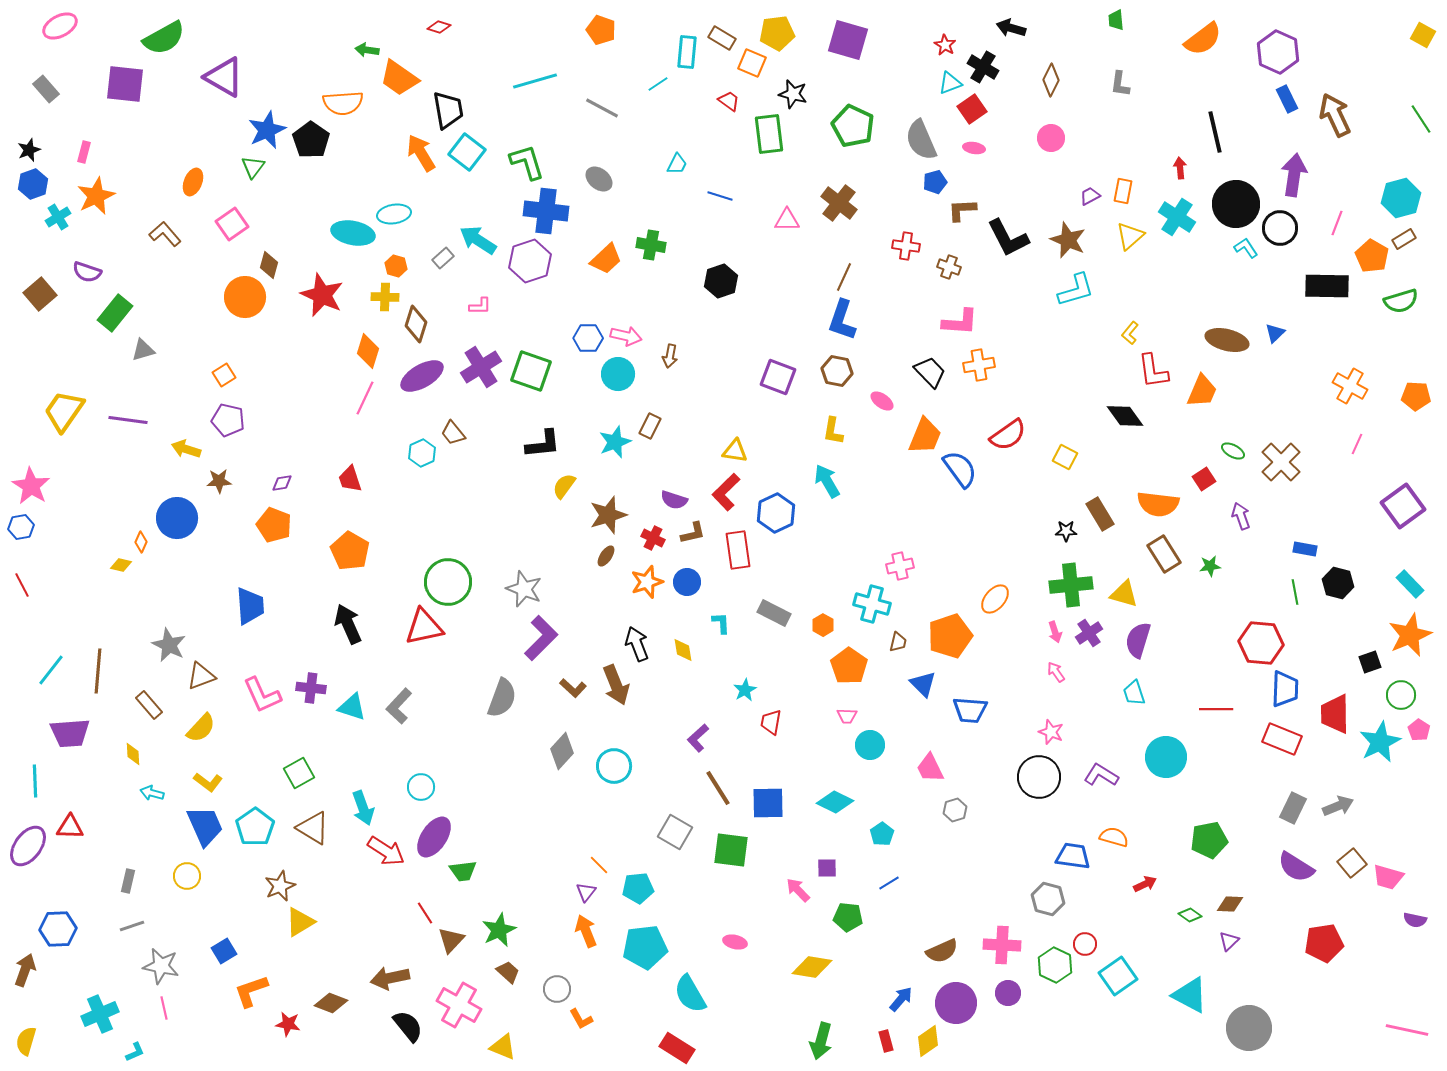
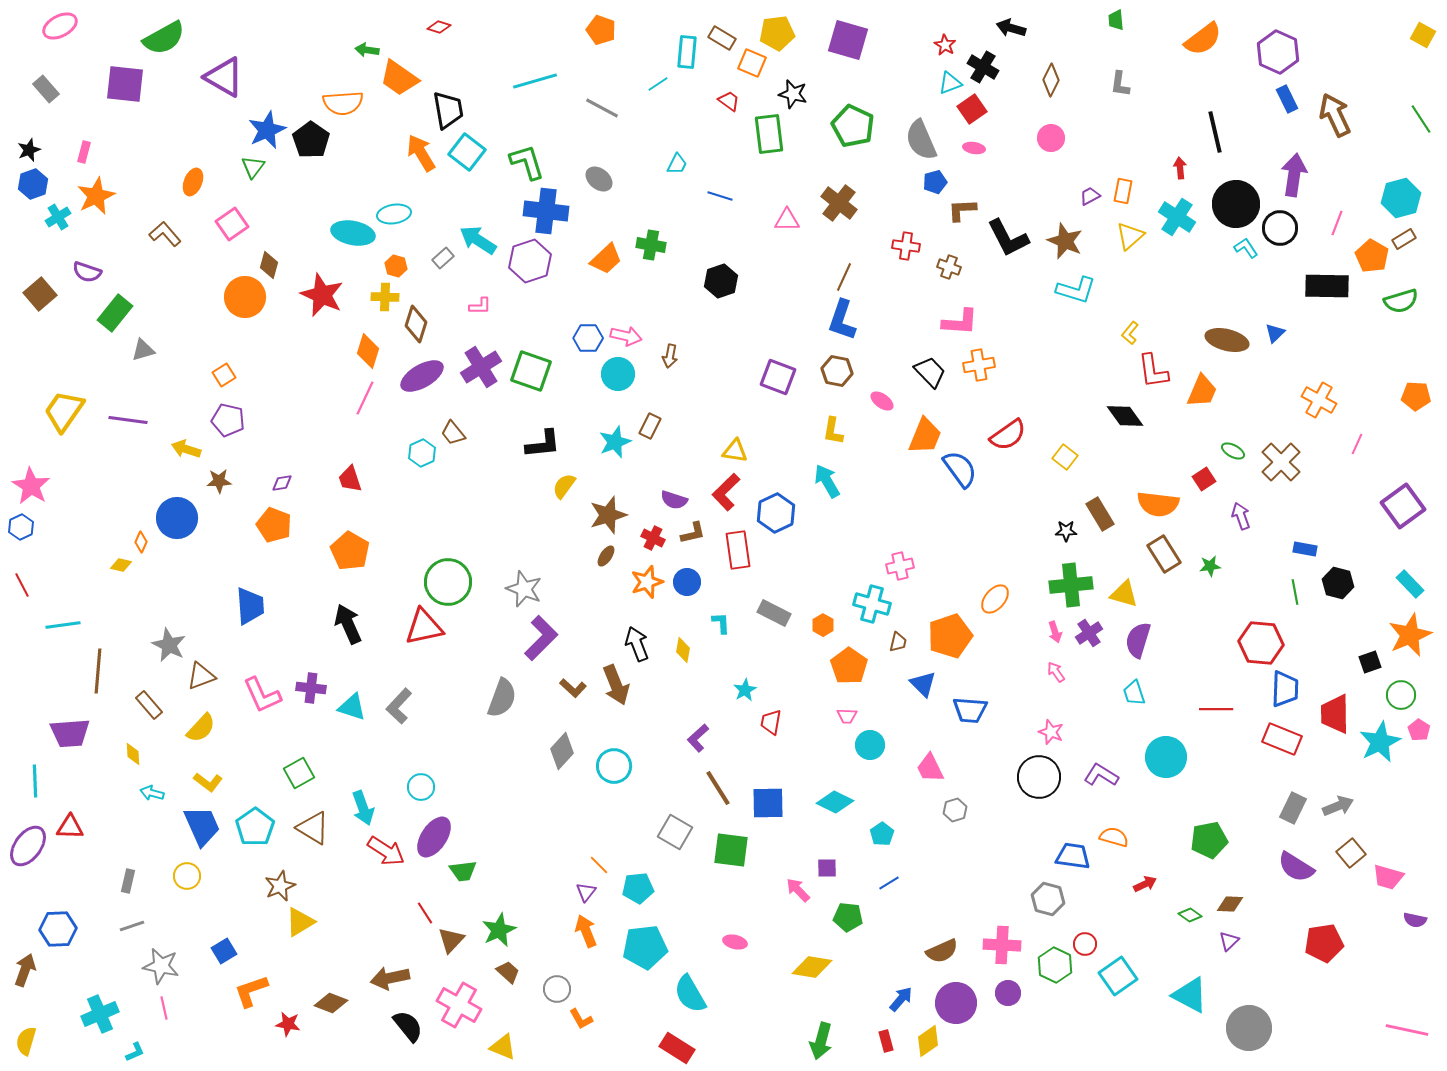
brown star at (1068, 240): moved 3 px left, 1 px down
cyan L-shape at (1076, 290): rotated 33 degrees clockwise
orange cross at (1350, 386): moved 31 px left, 14 px down
yellow square at (1065, 457): rotated 10 degrees clockwise
blue hexagon at (21, 527): rotated 15 degrees counterclockwise
yellow diamond at (683, 650): rotated 20 degrees clockwise
cyan line at (51, 670): moved 12 px right, 45 px up; rotated 44 degrees clockwise
blue trapezoid at (205, 826): moved 3 px left
brown square at (1352, 863): moved 1 px left, 10 px up
